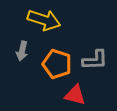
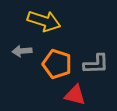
yellow arrow: moved 1 px down
gray arrow: rotated 72 degrees clockwise
gray L-shape: moved 1 px right, 4 px down
